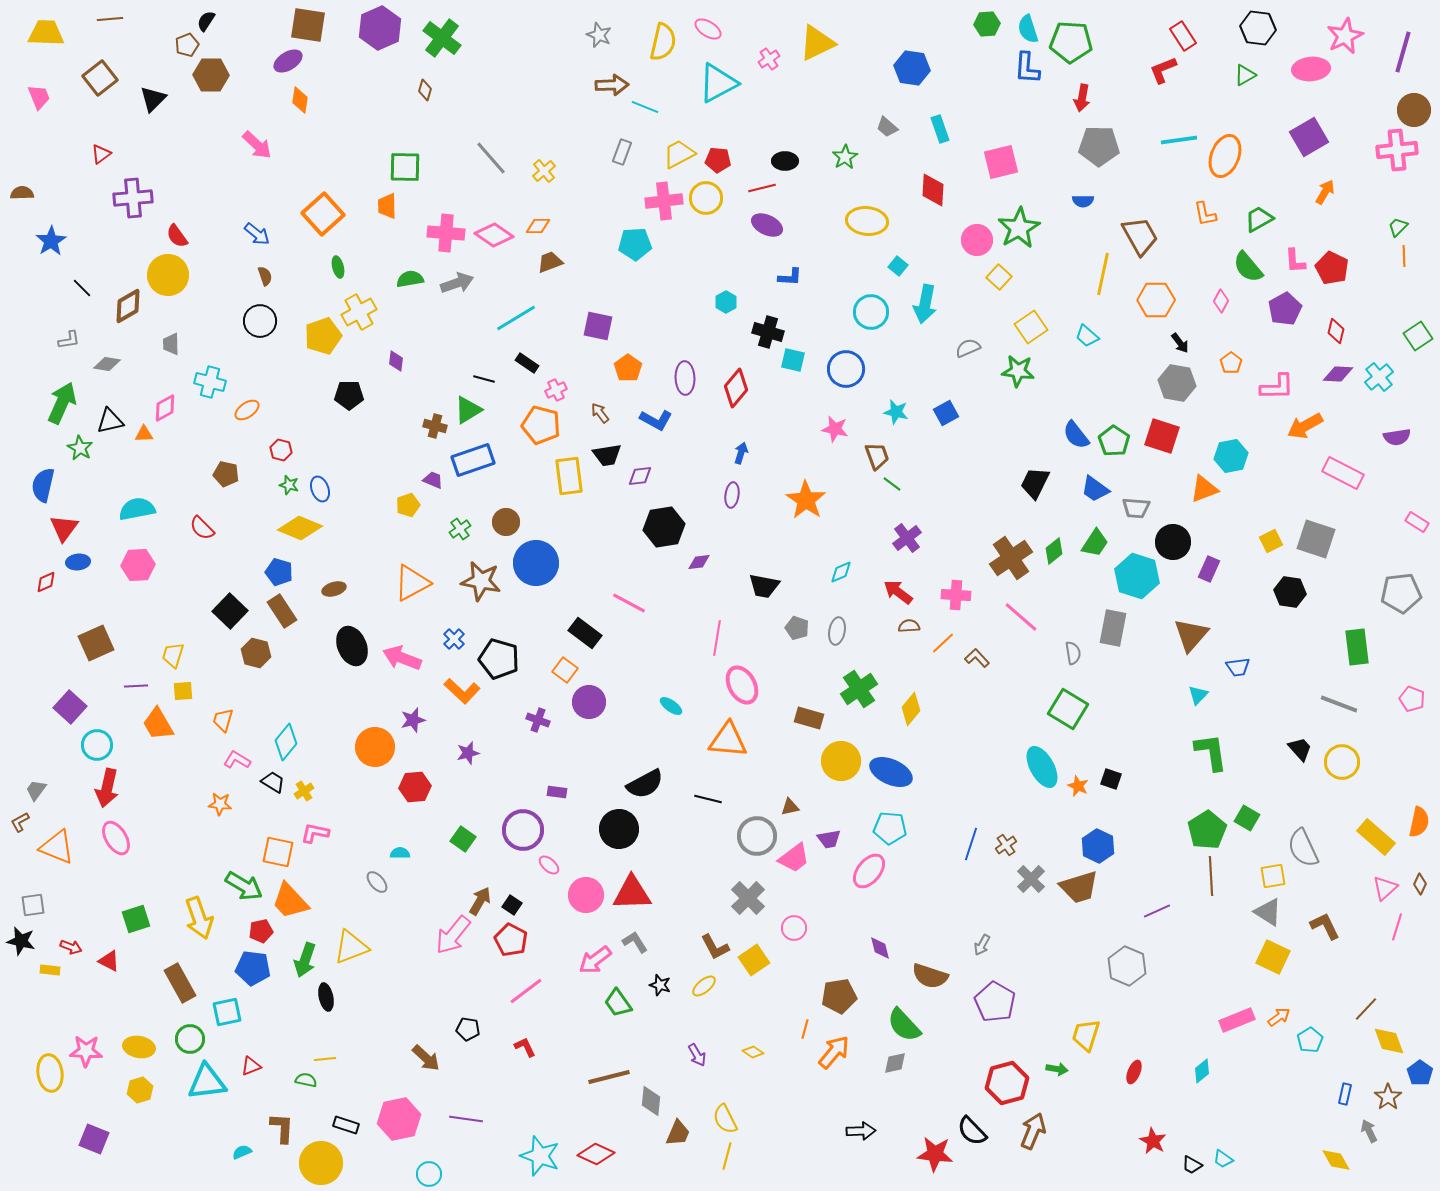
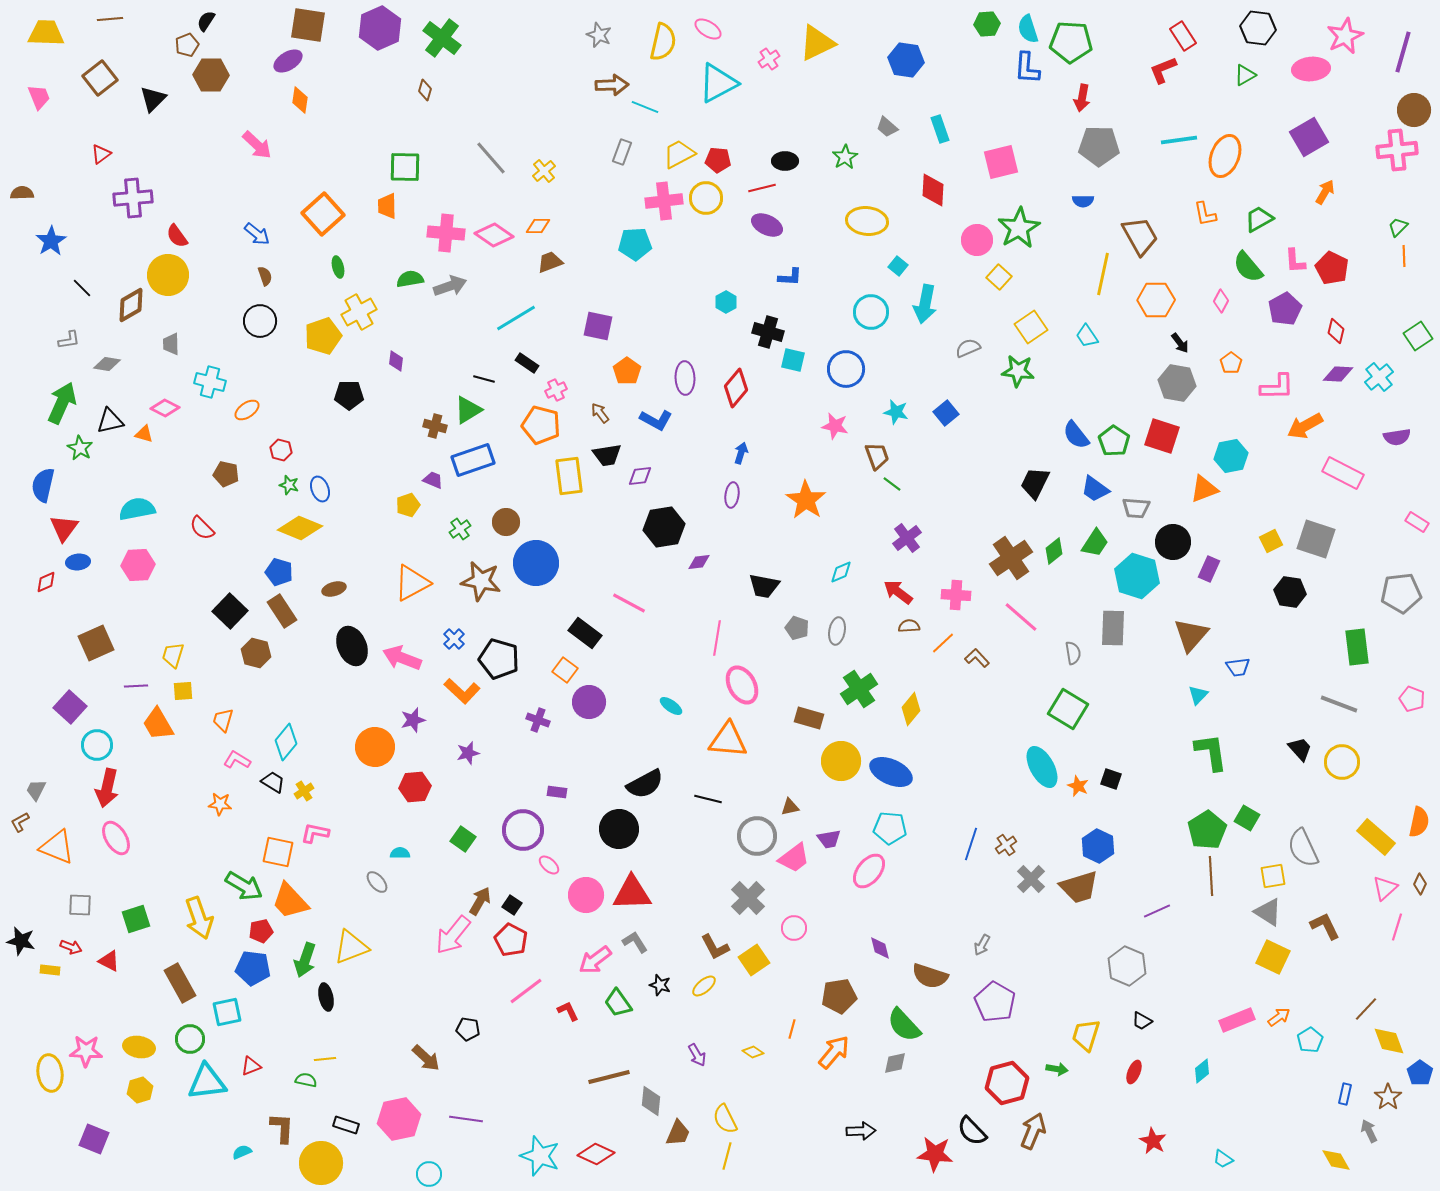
blue hexagon at (912, 68): moved 6 px left, 8 px up
gray arrow at (457, 283): moved 7 px left, 3 px down
brown diamond at (128, 306): moved 3 px right, 1 px up
cyan trapezoid at (1087, 336): rotated 15 degrees clockwise
orange pentagon at (628, 368): moved 1 px left, 3 px down
pink diamond at (165, 408): rotated 56 degrees clockwise
blue square at (946, 413): rotated 10 degrees counterclockwise
pink star at (835, 429): moved 3 px up
orange triangle at (144, 434): rotated 18 degrees clockwise
gray rectangle at (1113, 628): rotated 9 degrees counterclockwise
gray trapezoid at (36, 790): rotated 10 degrees counterclockwise
gray square at (33, 905): moved 47 px right; rotated 10 degrees clockwise
orange line at (805, 1029): moved 13 px left
red L-shape at (525, 1047): moved 43 px right, 36 px up
black trapezoid at (1192, 1165): moved 50 px left, 144 px up
